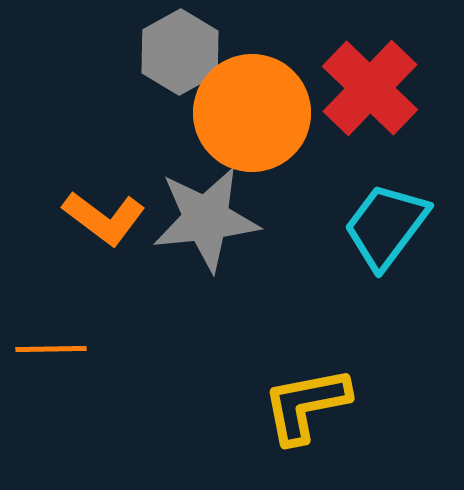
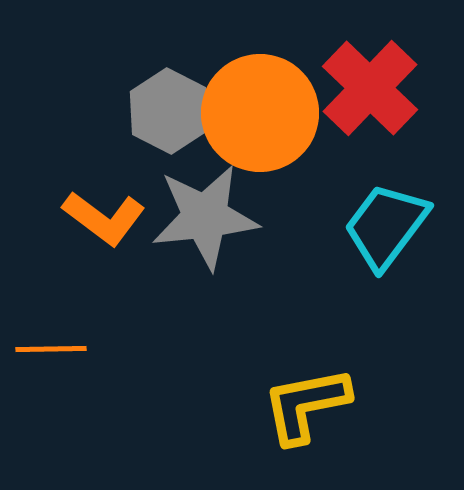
gray hexagon: moved 11 px left, 59 px down; rotated 4 degrees counterclockwise
orange circle: moved 8 px right
gray star: moved 1 px left, 2 px up
